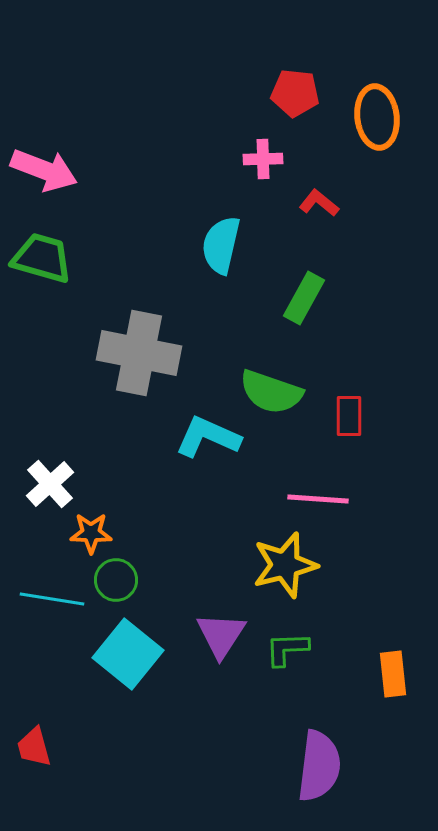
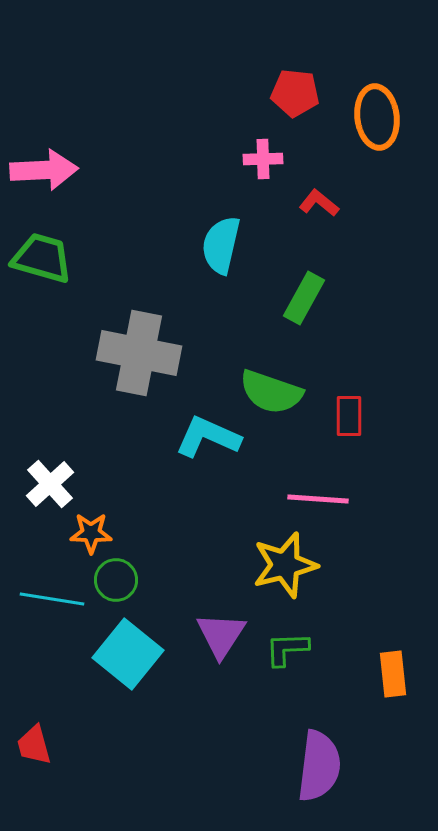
pink arrow: rotated 24 degrees counterclockwise
red trapezoid: moved 2 px up
